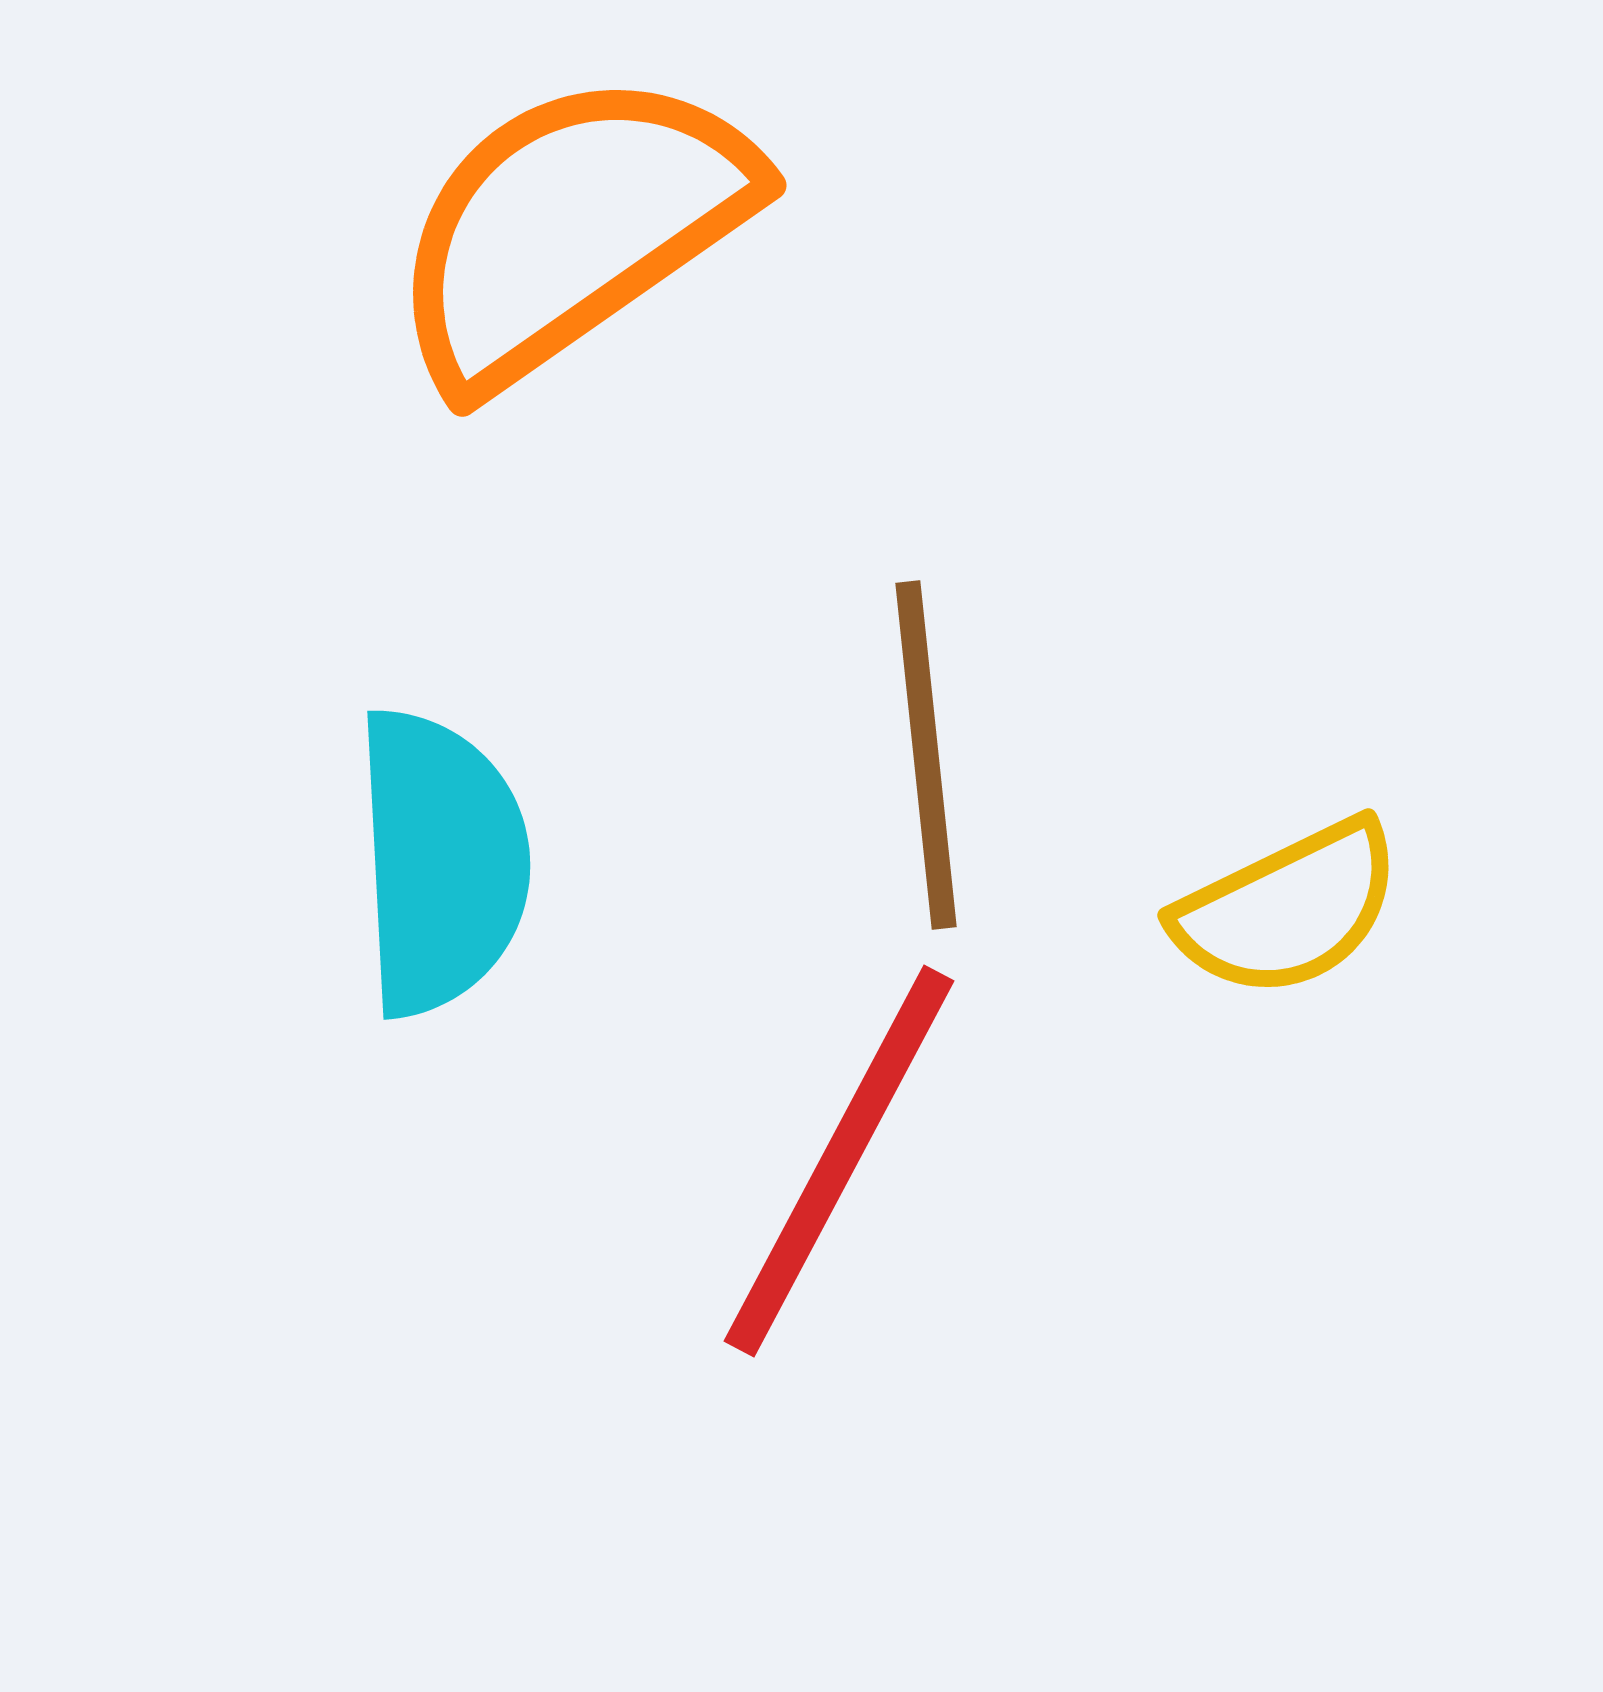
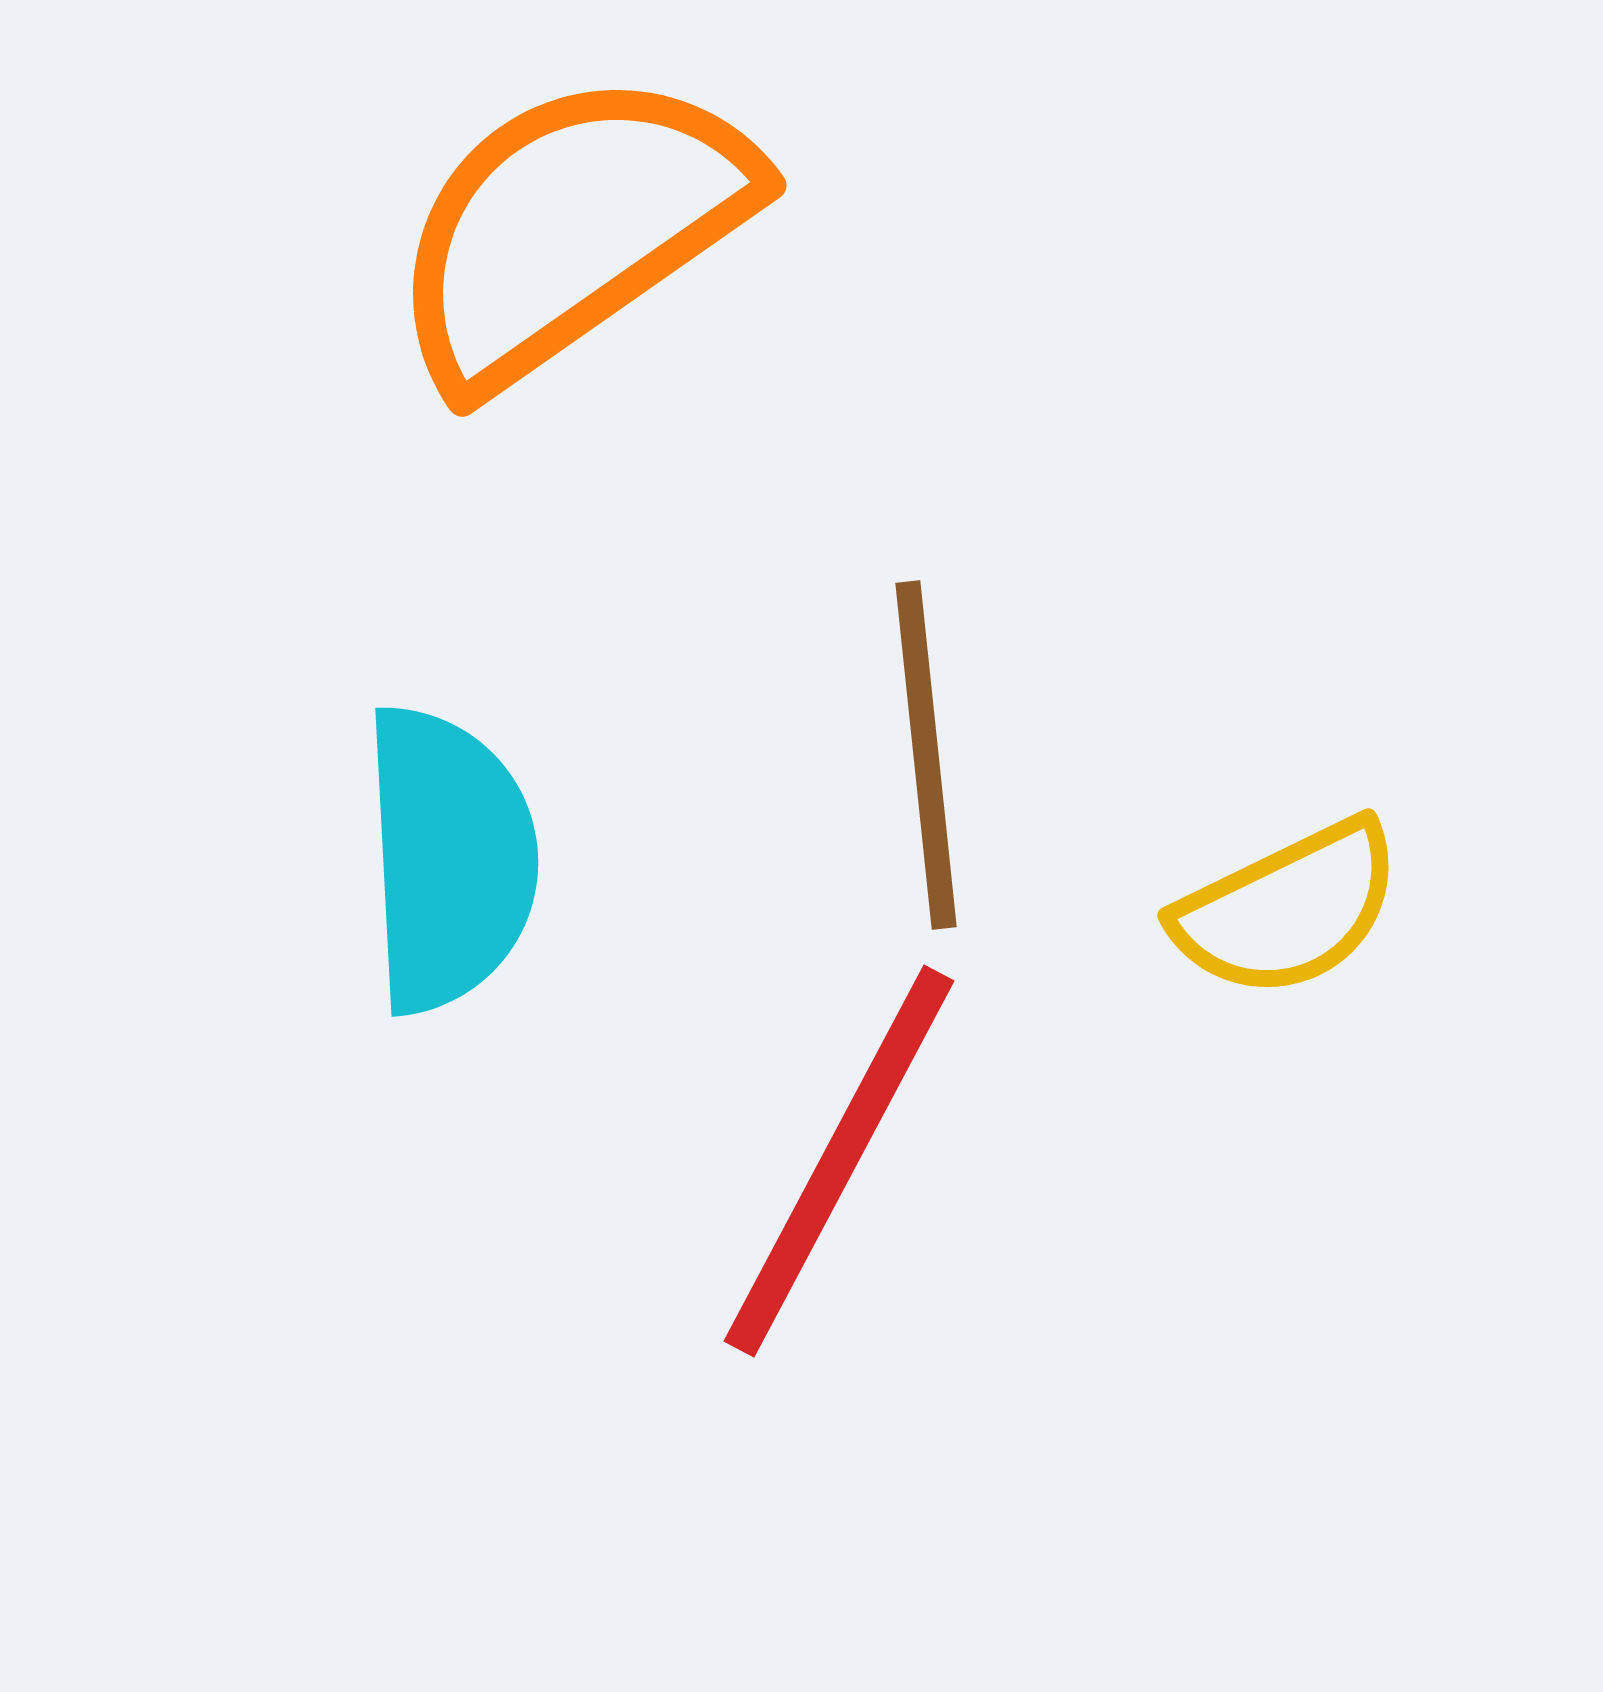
cyan semicircle: moved 8 px right, 3 px up
